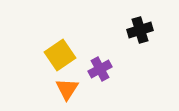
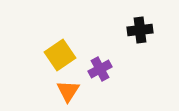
black cross: rotated 10 degrees clockwise
orange triangle: moved 1 px right, 2 px down
